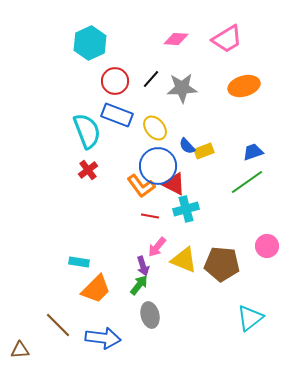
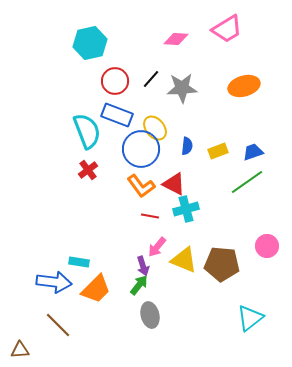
pink trapezoid: moved 10 px up
cyan hexagon: rotated 12 degrees clockwise
blue semicircle: rotated 132 degrees counterclockwise
yellow rectangle: moved 14 px right
blue circle: moved 17 px left, 17 px up
blue arrow: moved 49 px left, 56 px up
